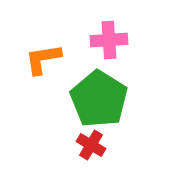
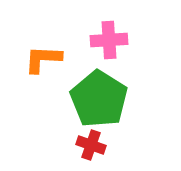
orange L-shape: rotated 12 degrees clockwise
red cross: rotated 12 degrees counterclockwise
